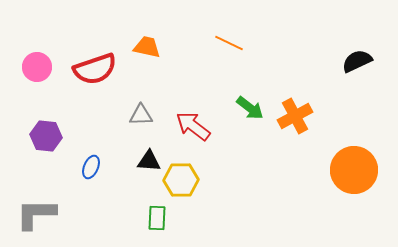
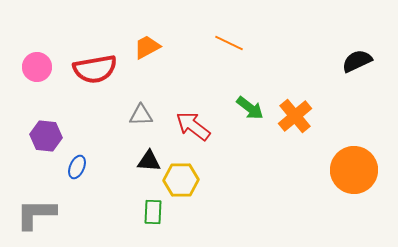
orange trapezoid: rotated 40 degrees counterclockwise
red semicircle: rotated 9 degrees clockwise
orange cross: rotated 12 degrees counterclockwise
blue ellipse: moved 14 px left
green rectangle: moved 4 px left, 6 px up
